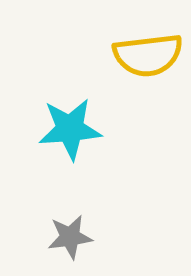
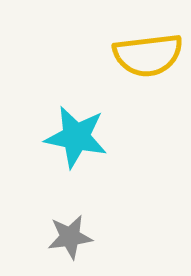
cyan star: moved 6 px right, 8 px down; rotated 16 degrees clockwise
